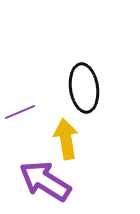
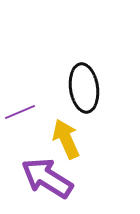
yellow arrow: rotated 15 degrees counterclockwise
purple arrow: moved 2 px right, 3 px up
